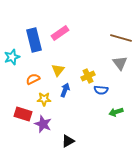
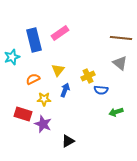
brown line: rotated 10 degrees counterclockwise
gray triangle: rotated 14 degrees counterclockwise
